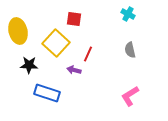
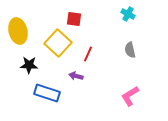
yellow square: moved 2 px right
purple arrow: moved 2 px right, 6 px down
